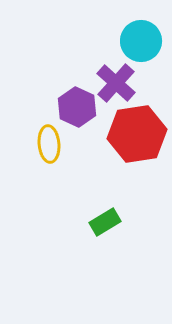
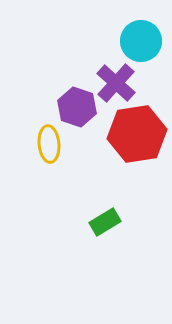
purple hexagon: rotated 6 degrees counterclockwise
